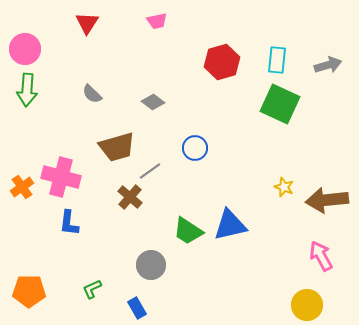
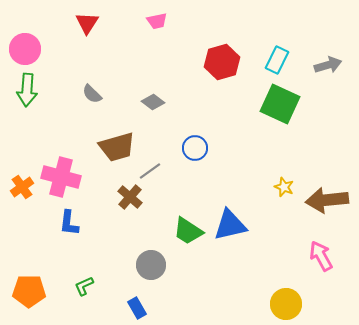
cyan rectangle: rotated 20 degrees clockwise
green L-shape: moved 8 px left, 3 px up
yellow circle: moved 21 px left, 1 px up
